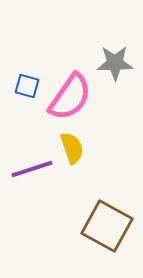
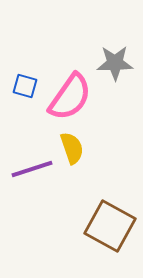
blue square: moved 2 px left
brown square: moved 3 px right
